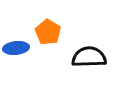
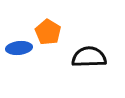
blue ellipse: moved 3 px right
